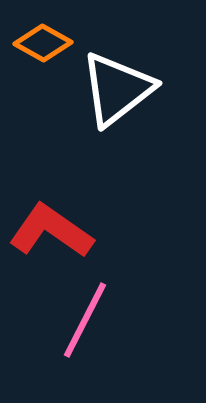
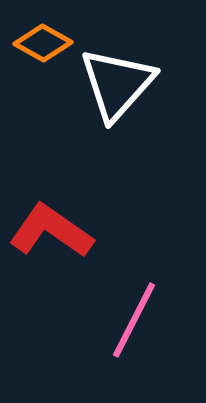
white triangle: moved 5 px up; rotated 10 degrees counterclockwise
pink line: moved 49 px right
